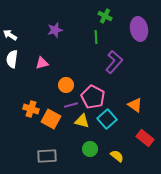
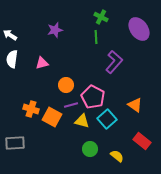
green cross: moved 4 px left, 1 px down
purple ellipse: rotated 25 degrees counterclockwise
orange square: moved 1 px right, 2 px up
red rectangle: moved 3 px left, 3 px down
gray rectangle: moved 32 px left, 13 px up
